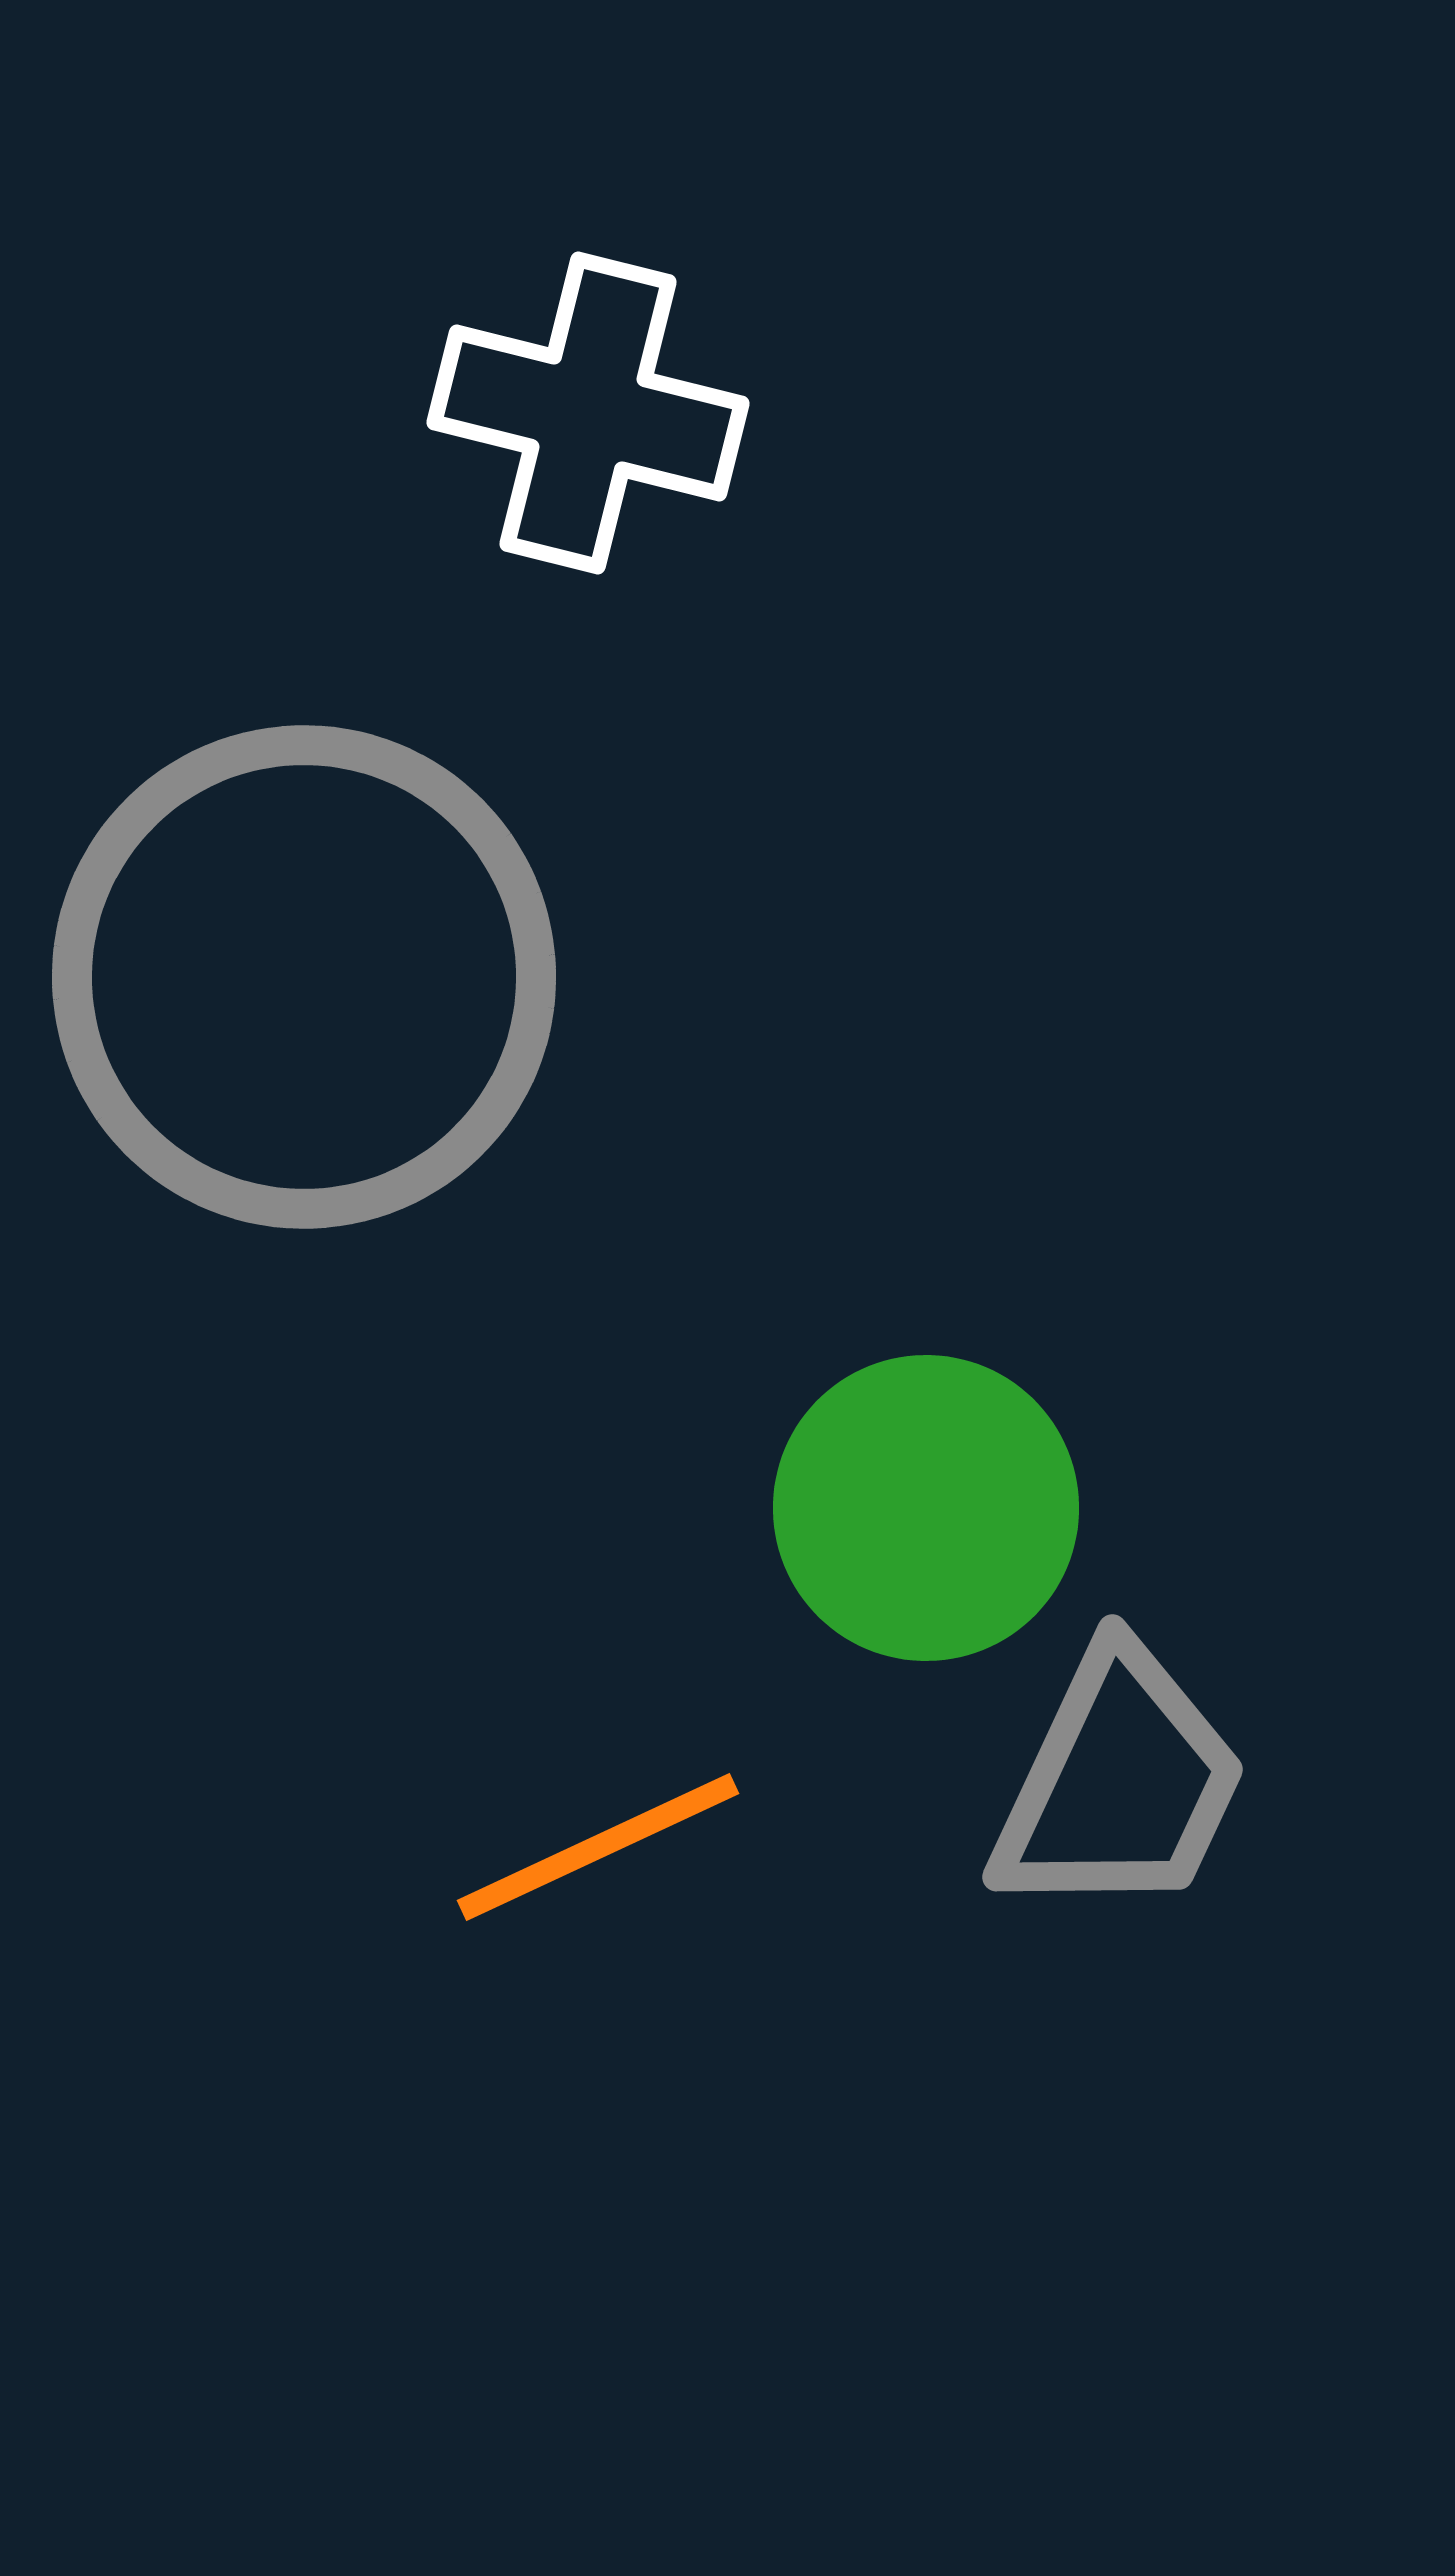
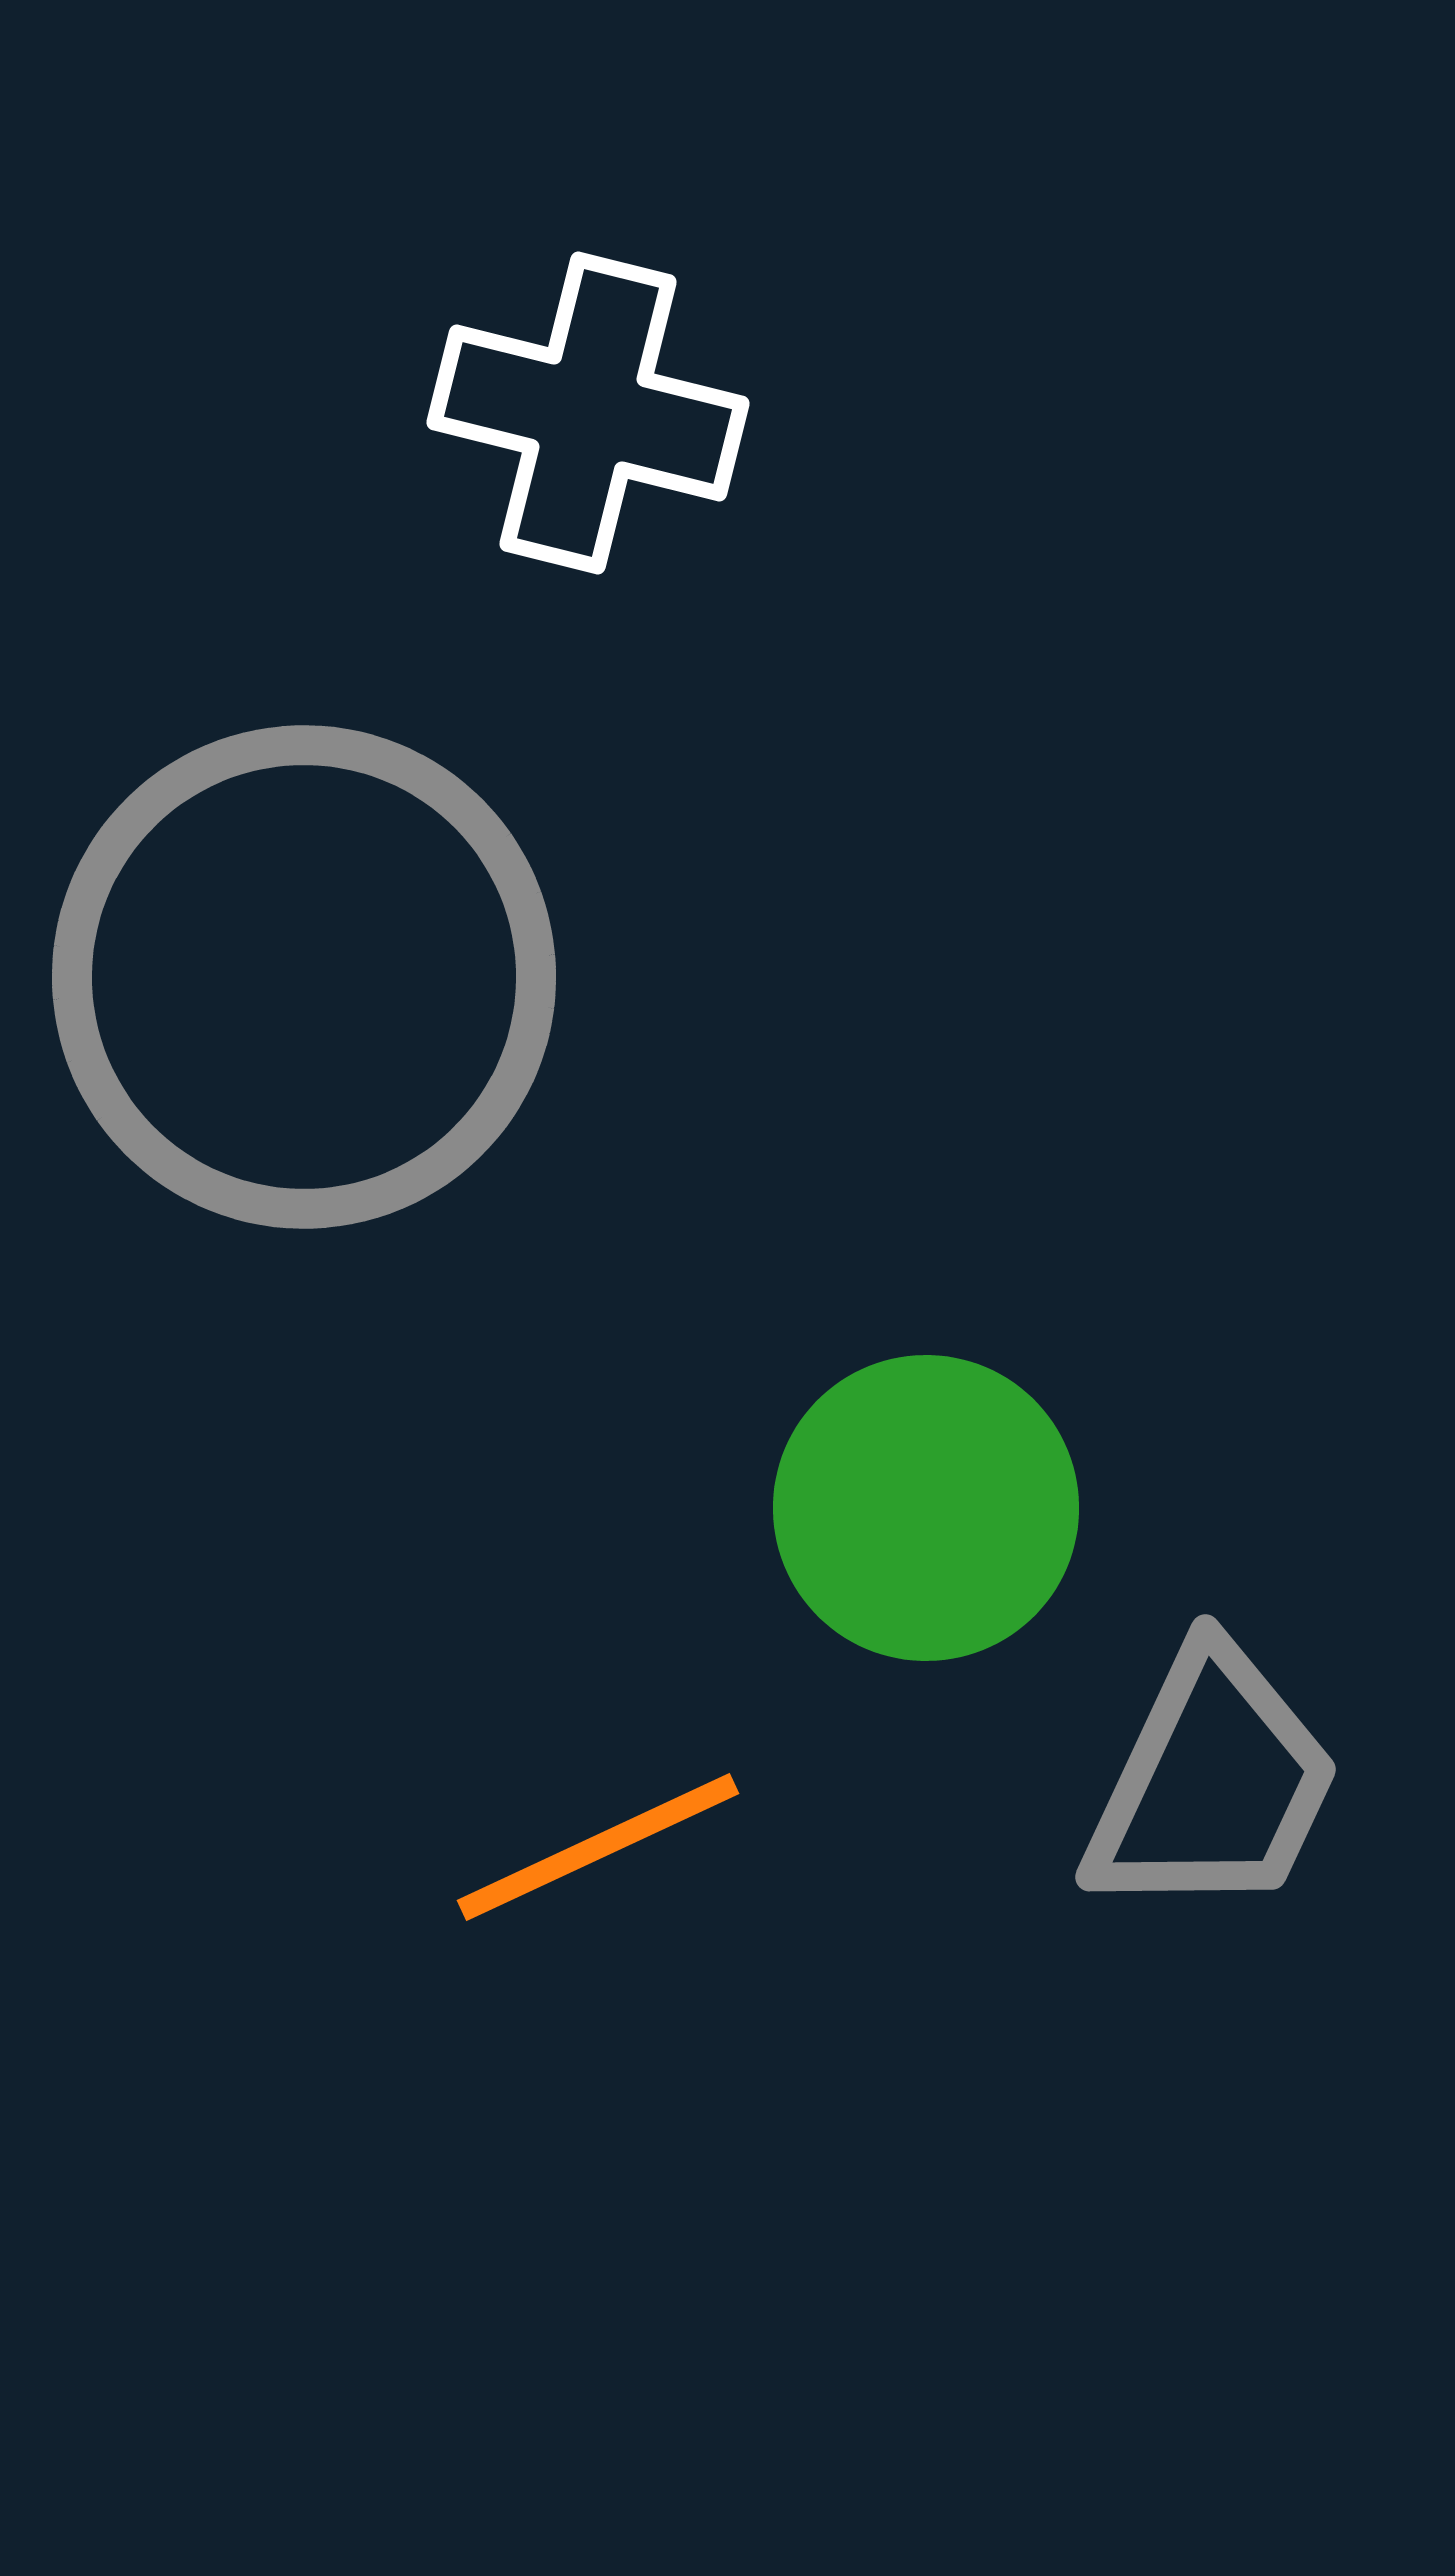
gray trapezoid: moved 93 px right
